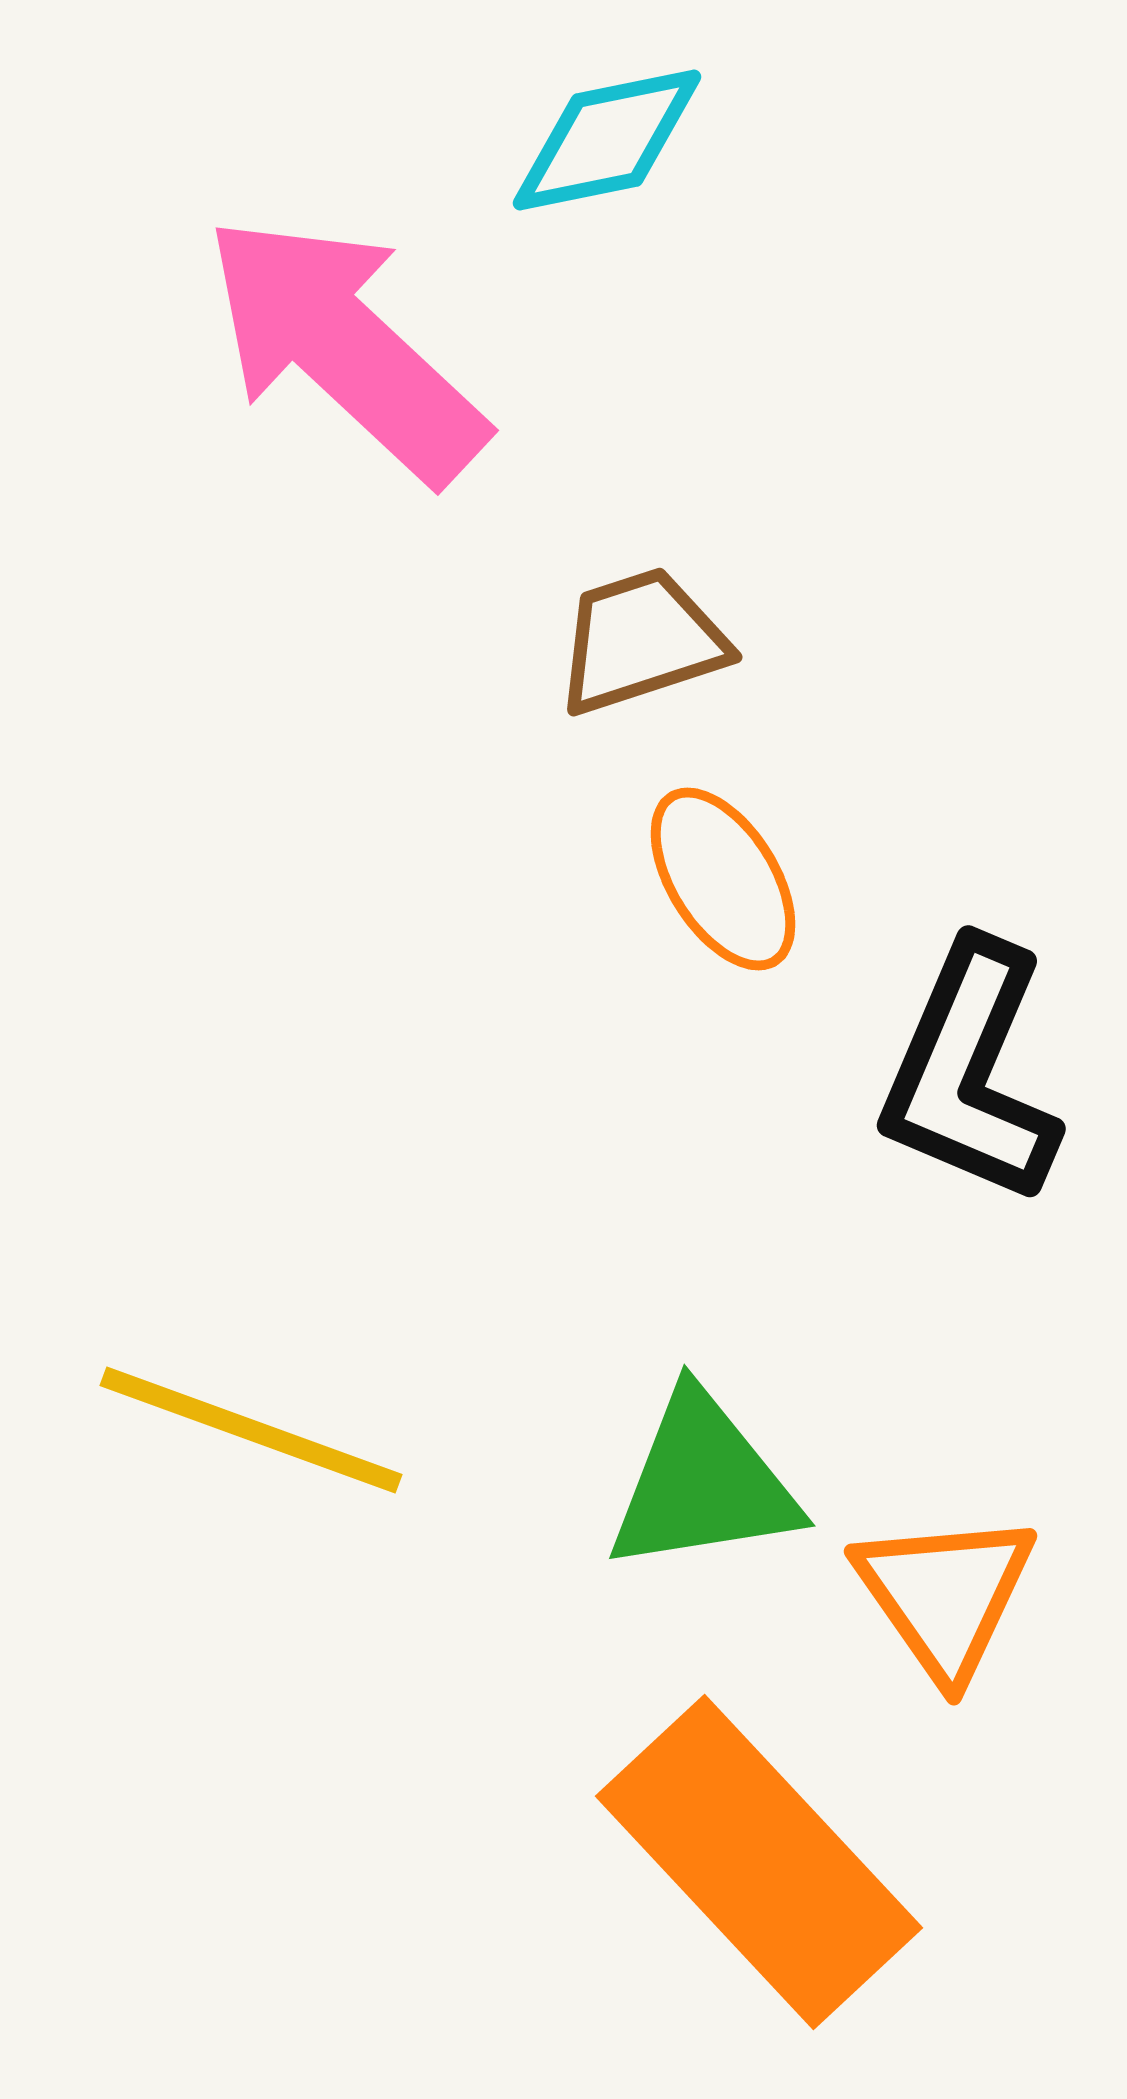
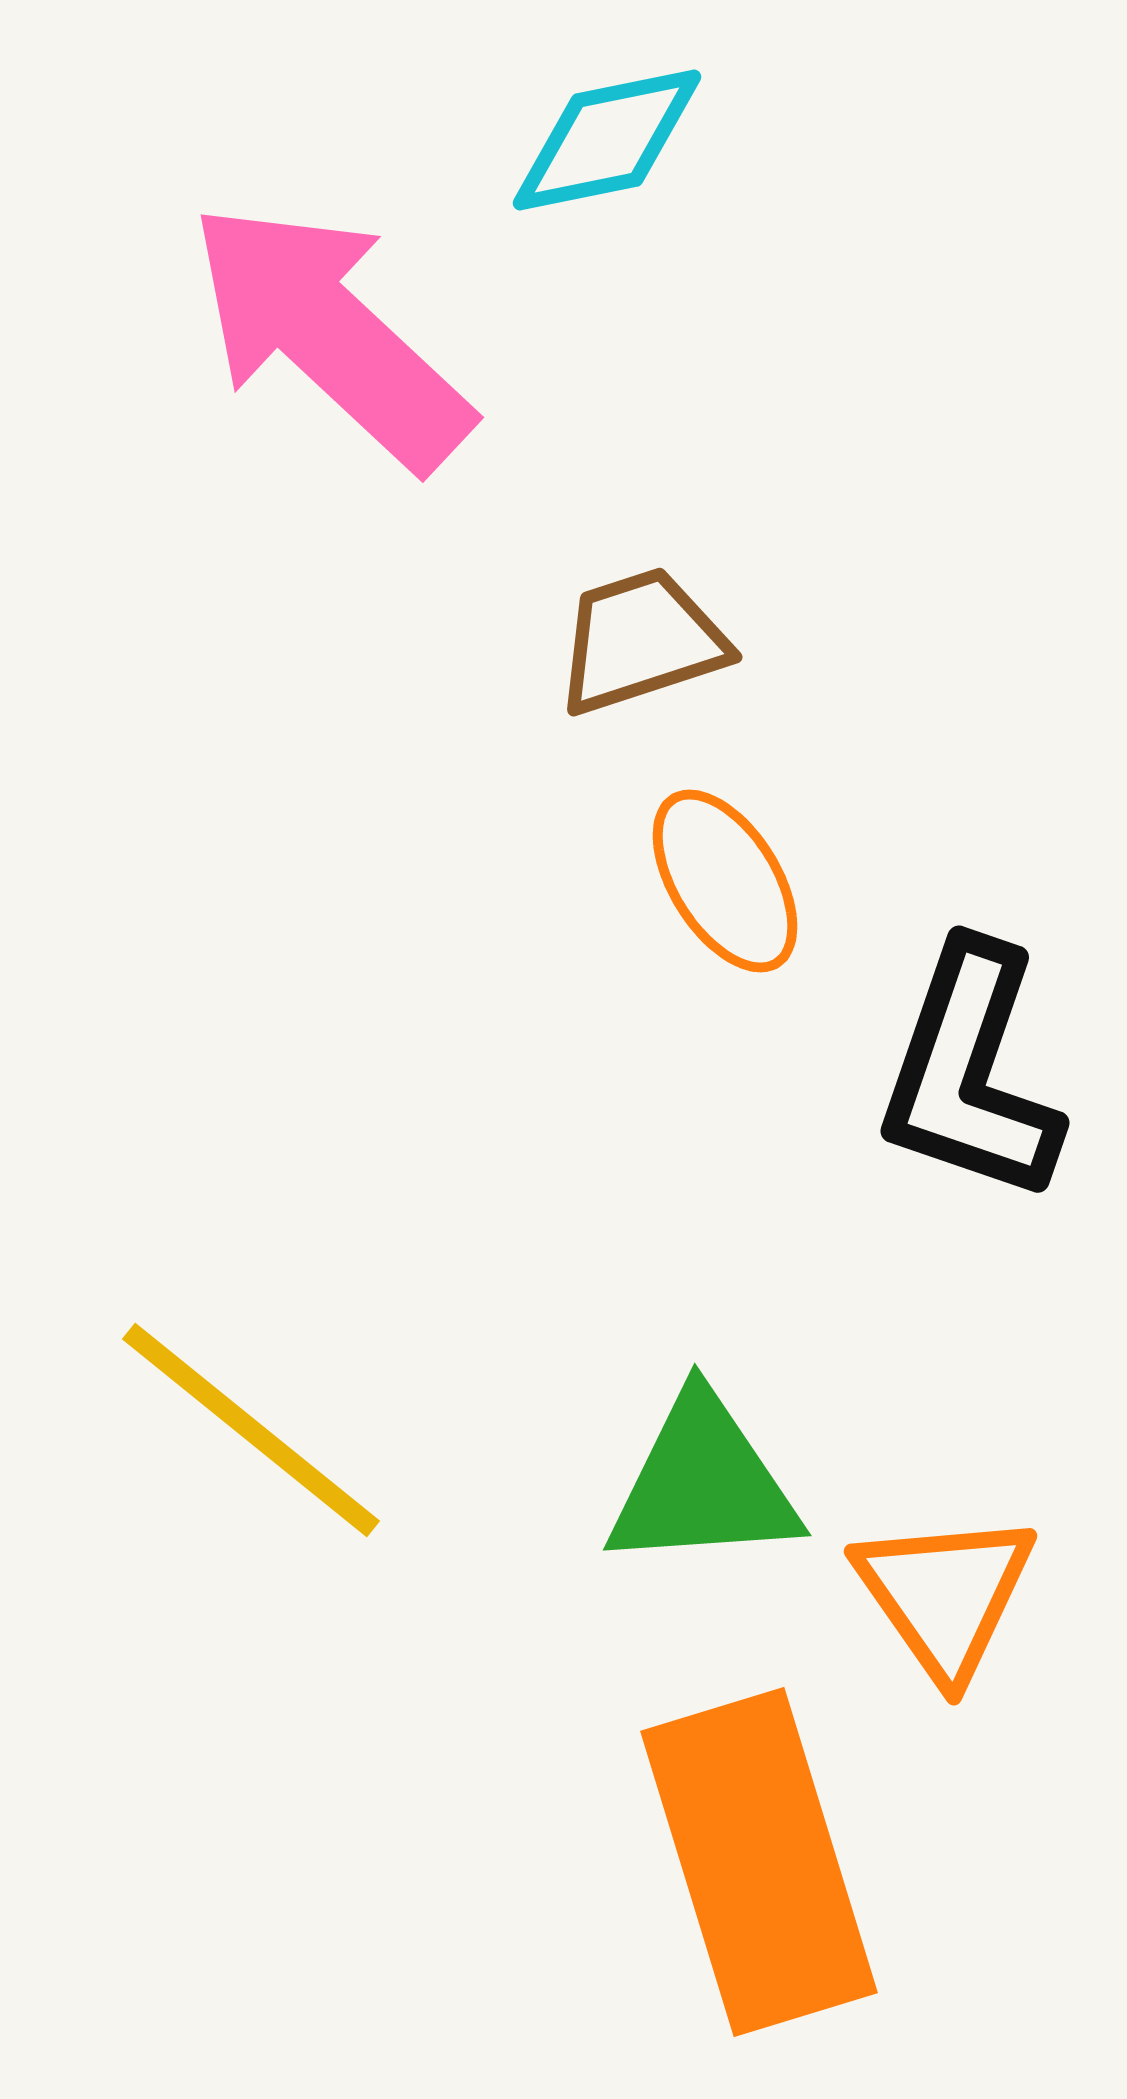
pink arrow: moved 15 px left, 13 px up
orange ellipse: moved 2 px right, 2 px down
black L-shape: rotated 4 degrees counterclockwise
yellow line: rotated 19 degrees clockwise
green triangle: rotated 5 degrees clockwise
orange rectangle: rotated 26 degrees clockwise
